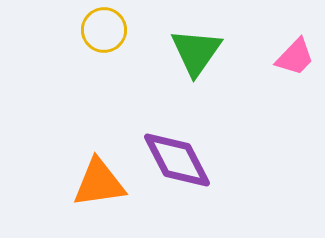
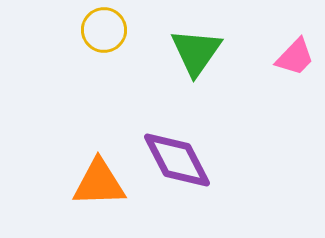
orange triangle: rotated 6 degrees clockwise
